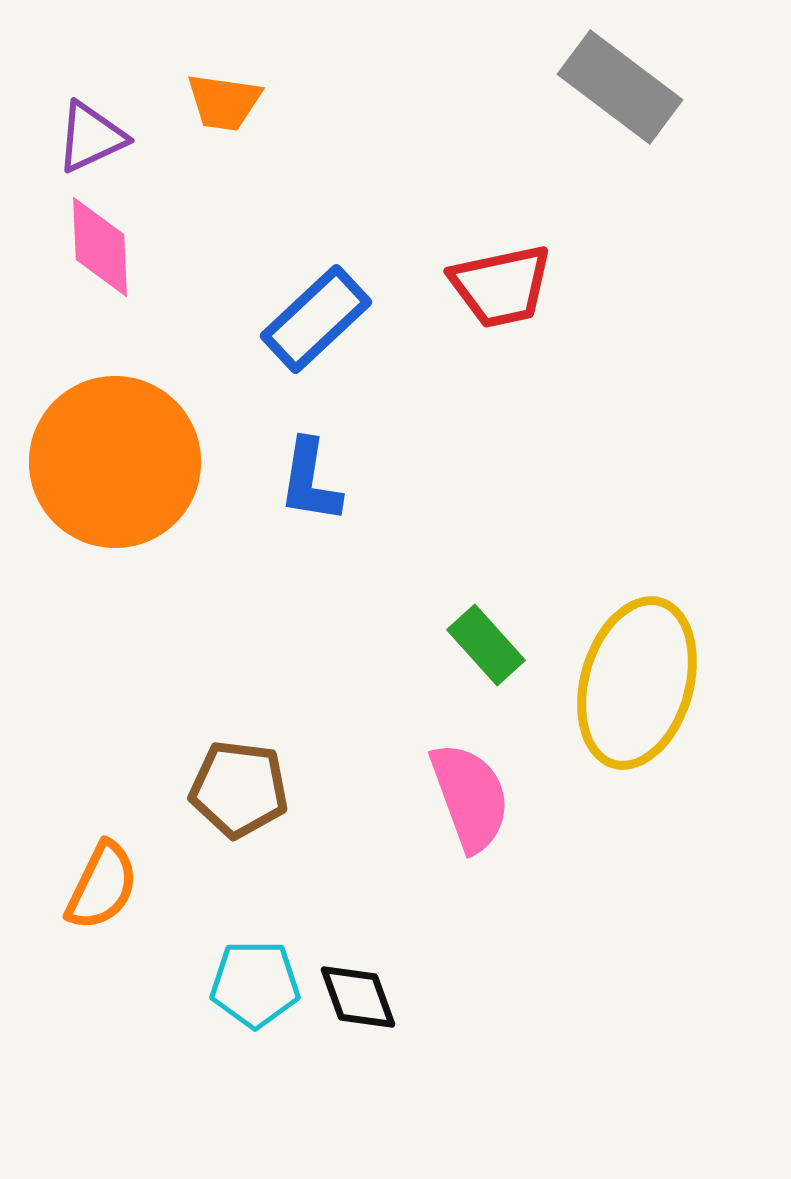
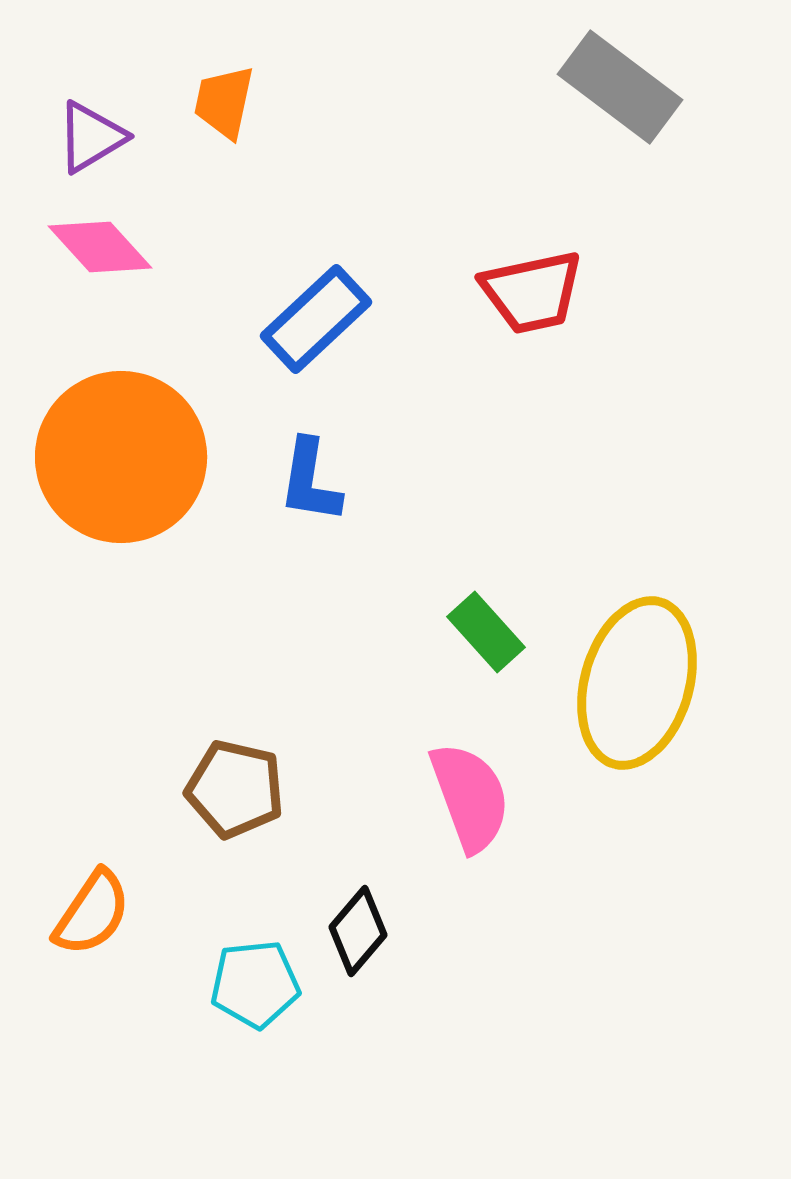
orange trapezoid: rotated 94 degrees clockwise
purple triangle: rotated 6 degrees counterclockwise
pink diamond: rotated 40 degrees counterclockwise
red trapezoid: moved 31 px right, 6 px down
orange circle: moved 6 px right, 5 px up
green rectangle: moved 13 px up
brown pentagon: moved 4 px left; rotated 6 degrees clockwise
orange semicircle: moved 10 px left, 27 px down; rotated 8 degrees clockwise
cyan pentagon: rotated 6 degrees counterclockwise
black diamond: moved 66 px up; rotated 60 degrees clockwise
